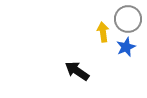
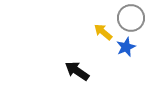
gray circle: moved 3 px right, 1 px up
yellow arrow: rotated 42 degrees counterclockwise
